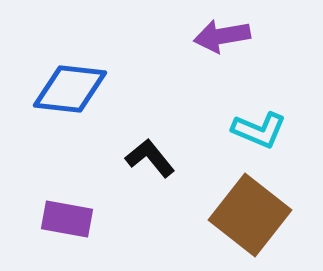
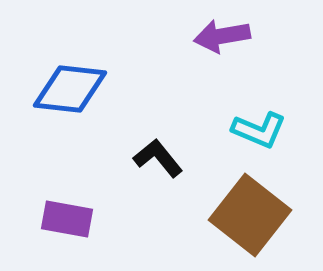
black L-shape: moved 8 px right
